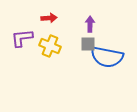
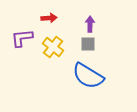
yellow cross: moved 3 px right, 1 px down; rotated 15 degrees clockwise
blue semicircle: moved 19 px left, 19 px down; rotated 20 degrees clockwise
